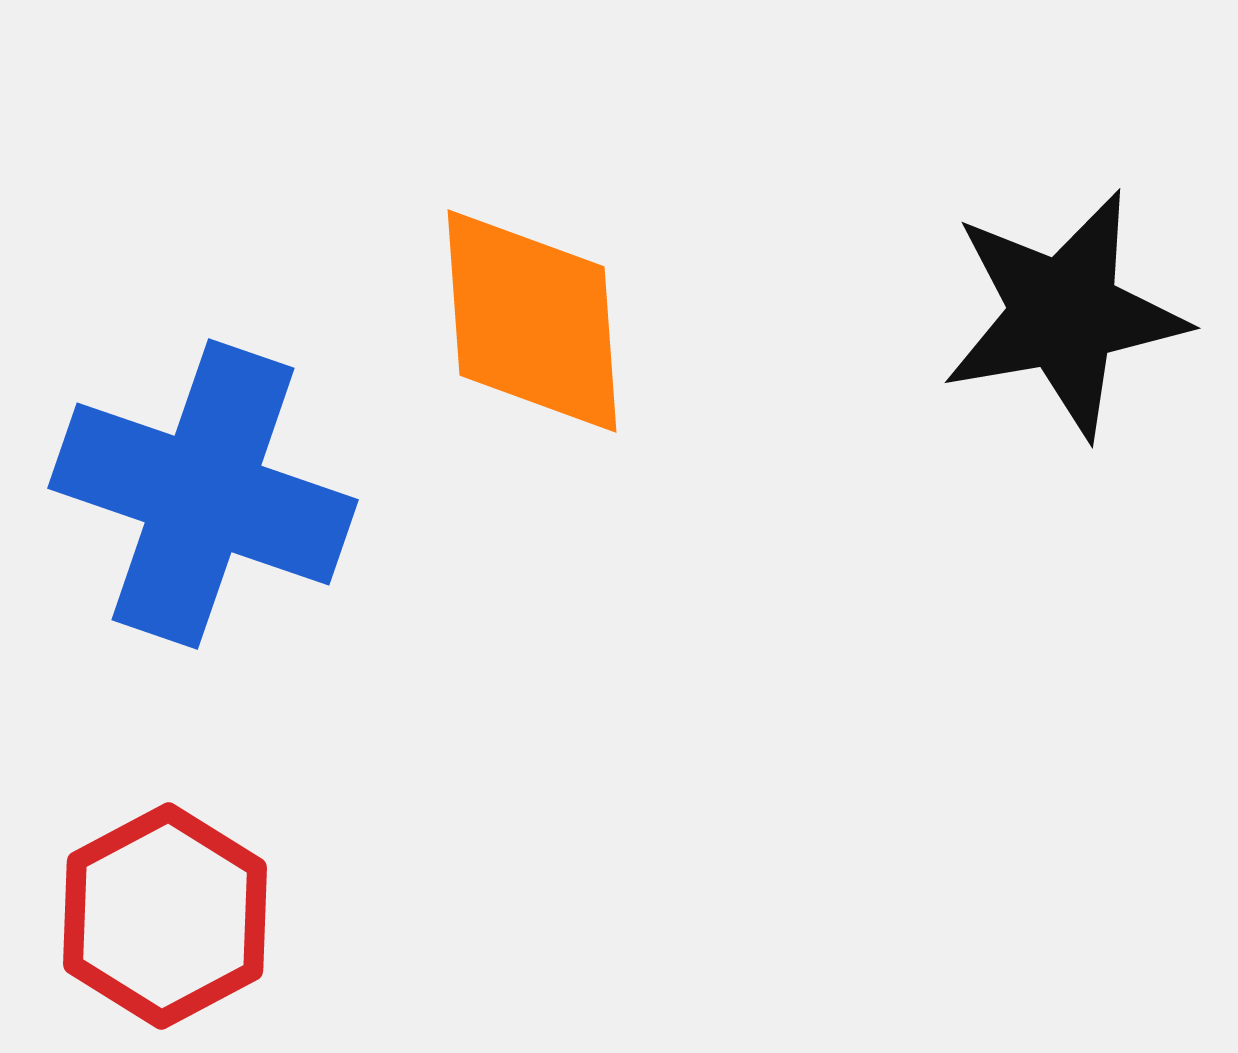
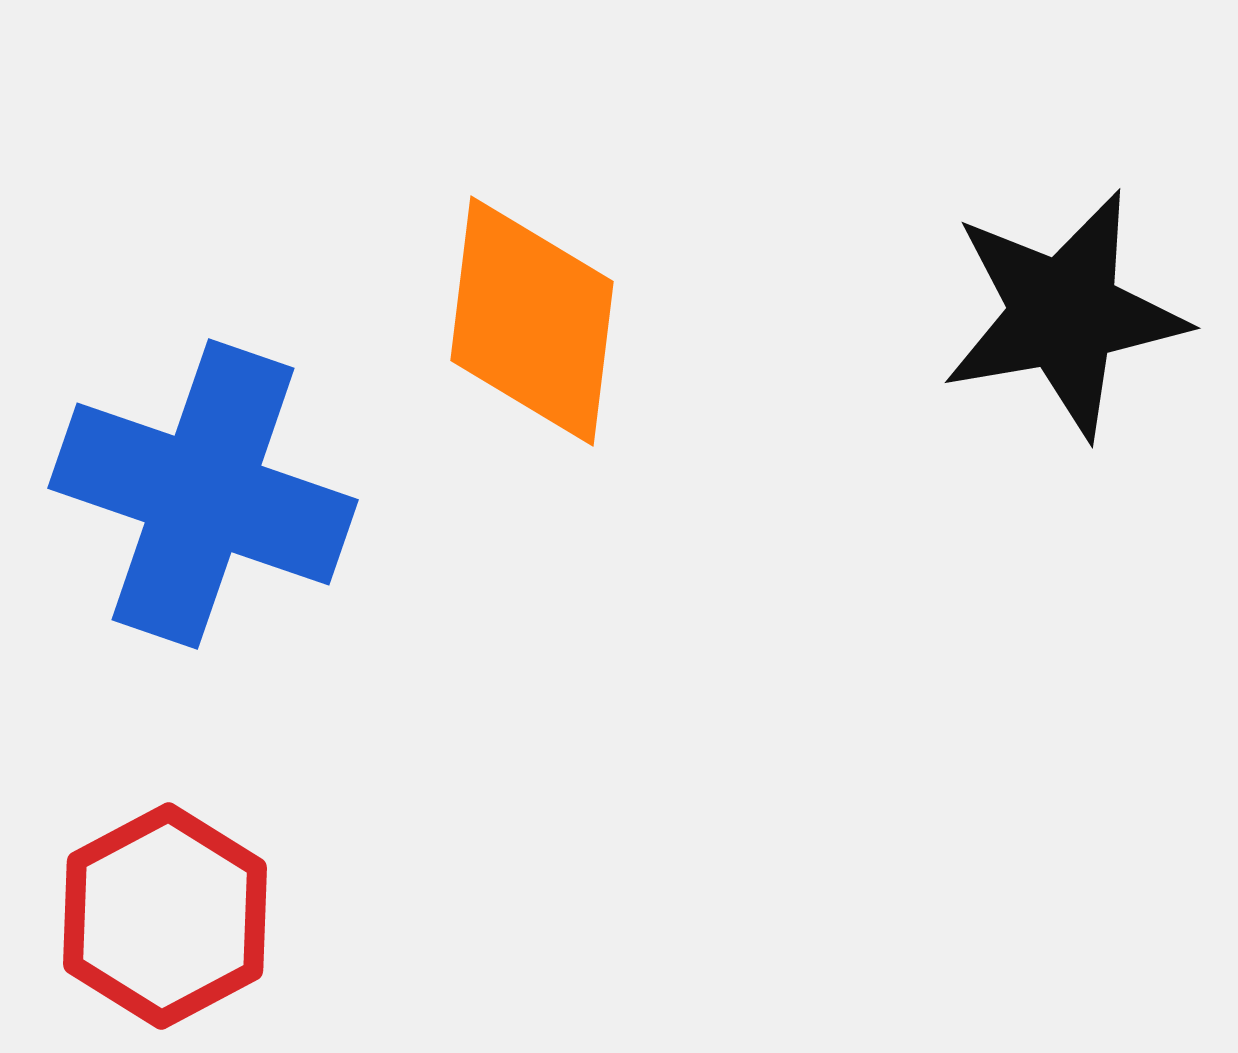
orange diamond: rotated 11 degrees clockwise
